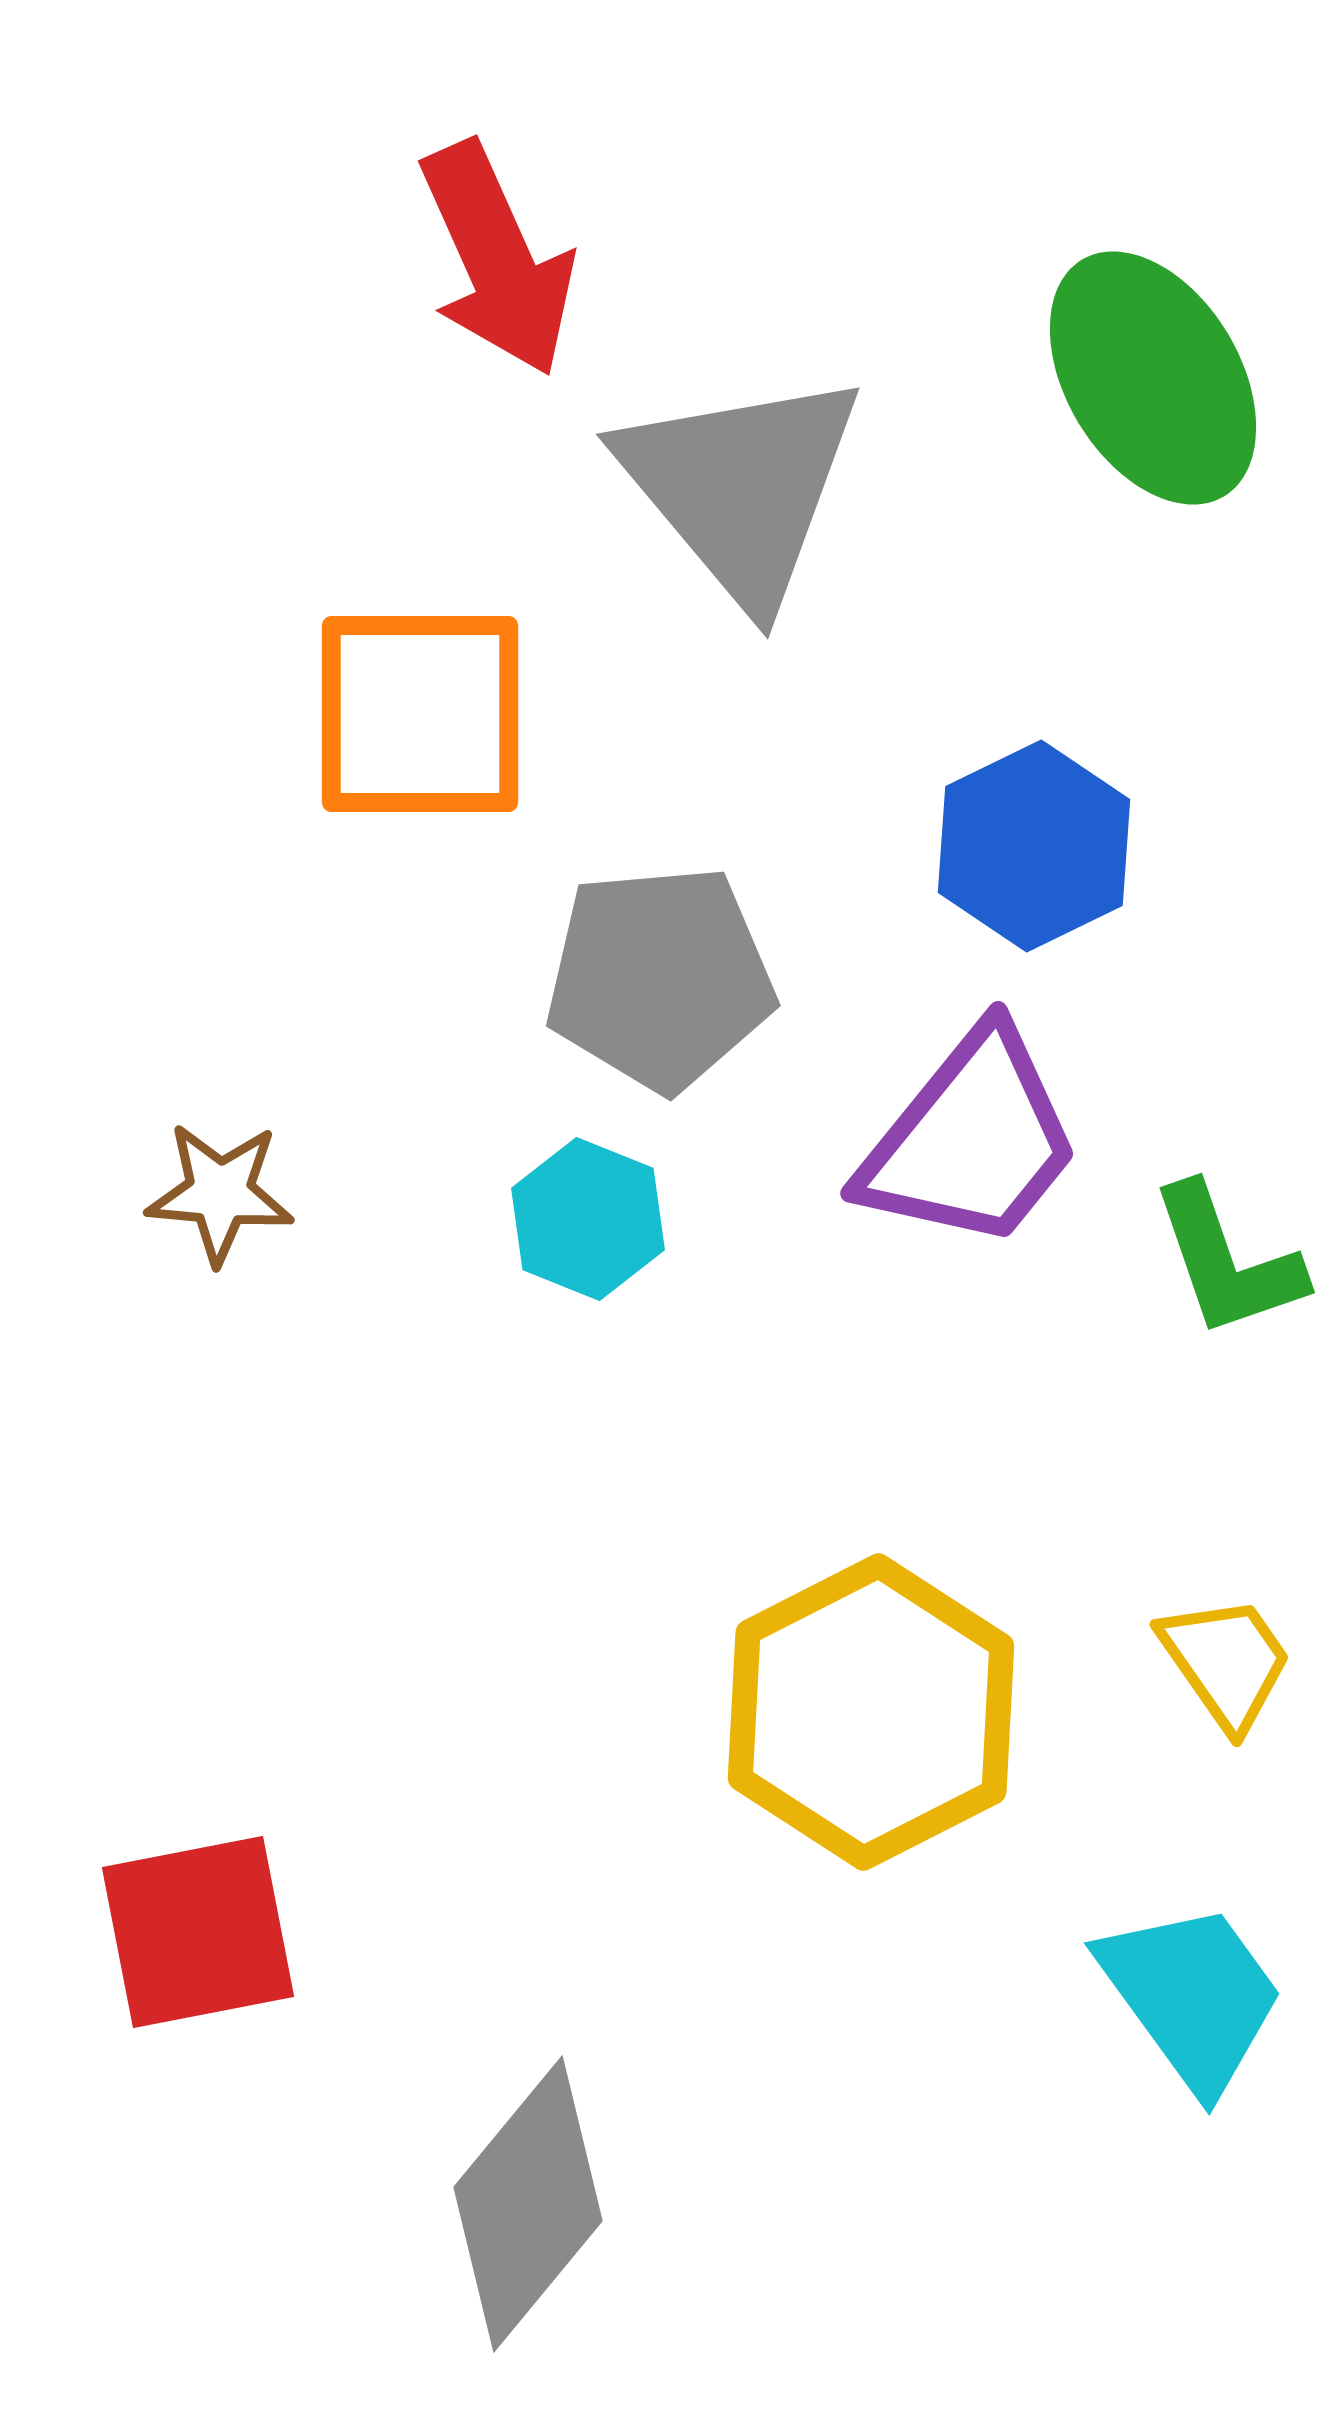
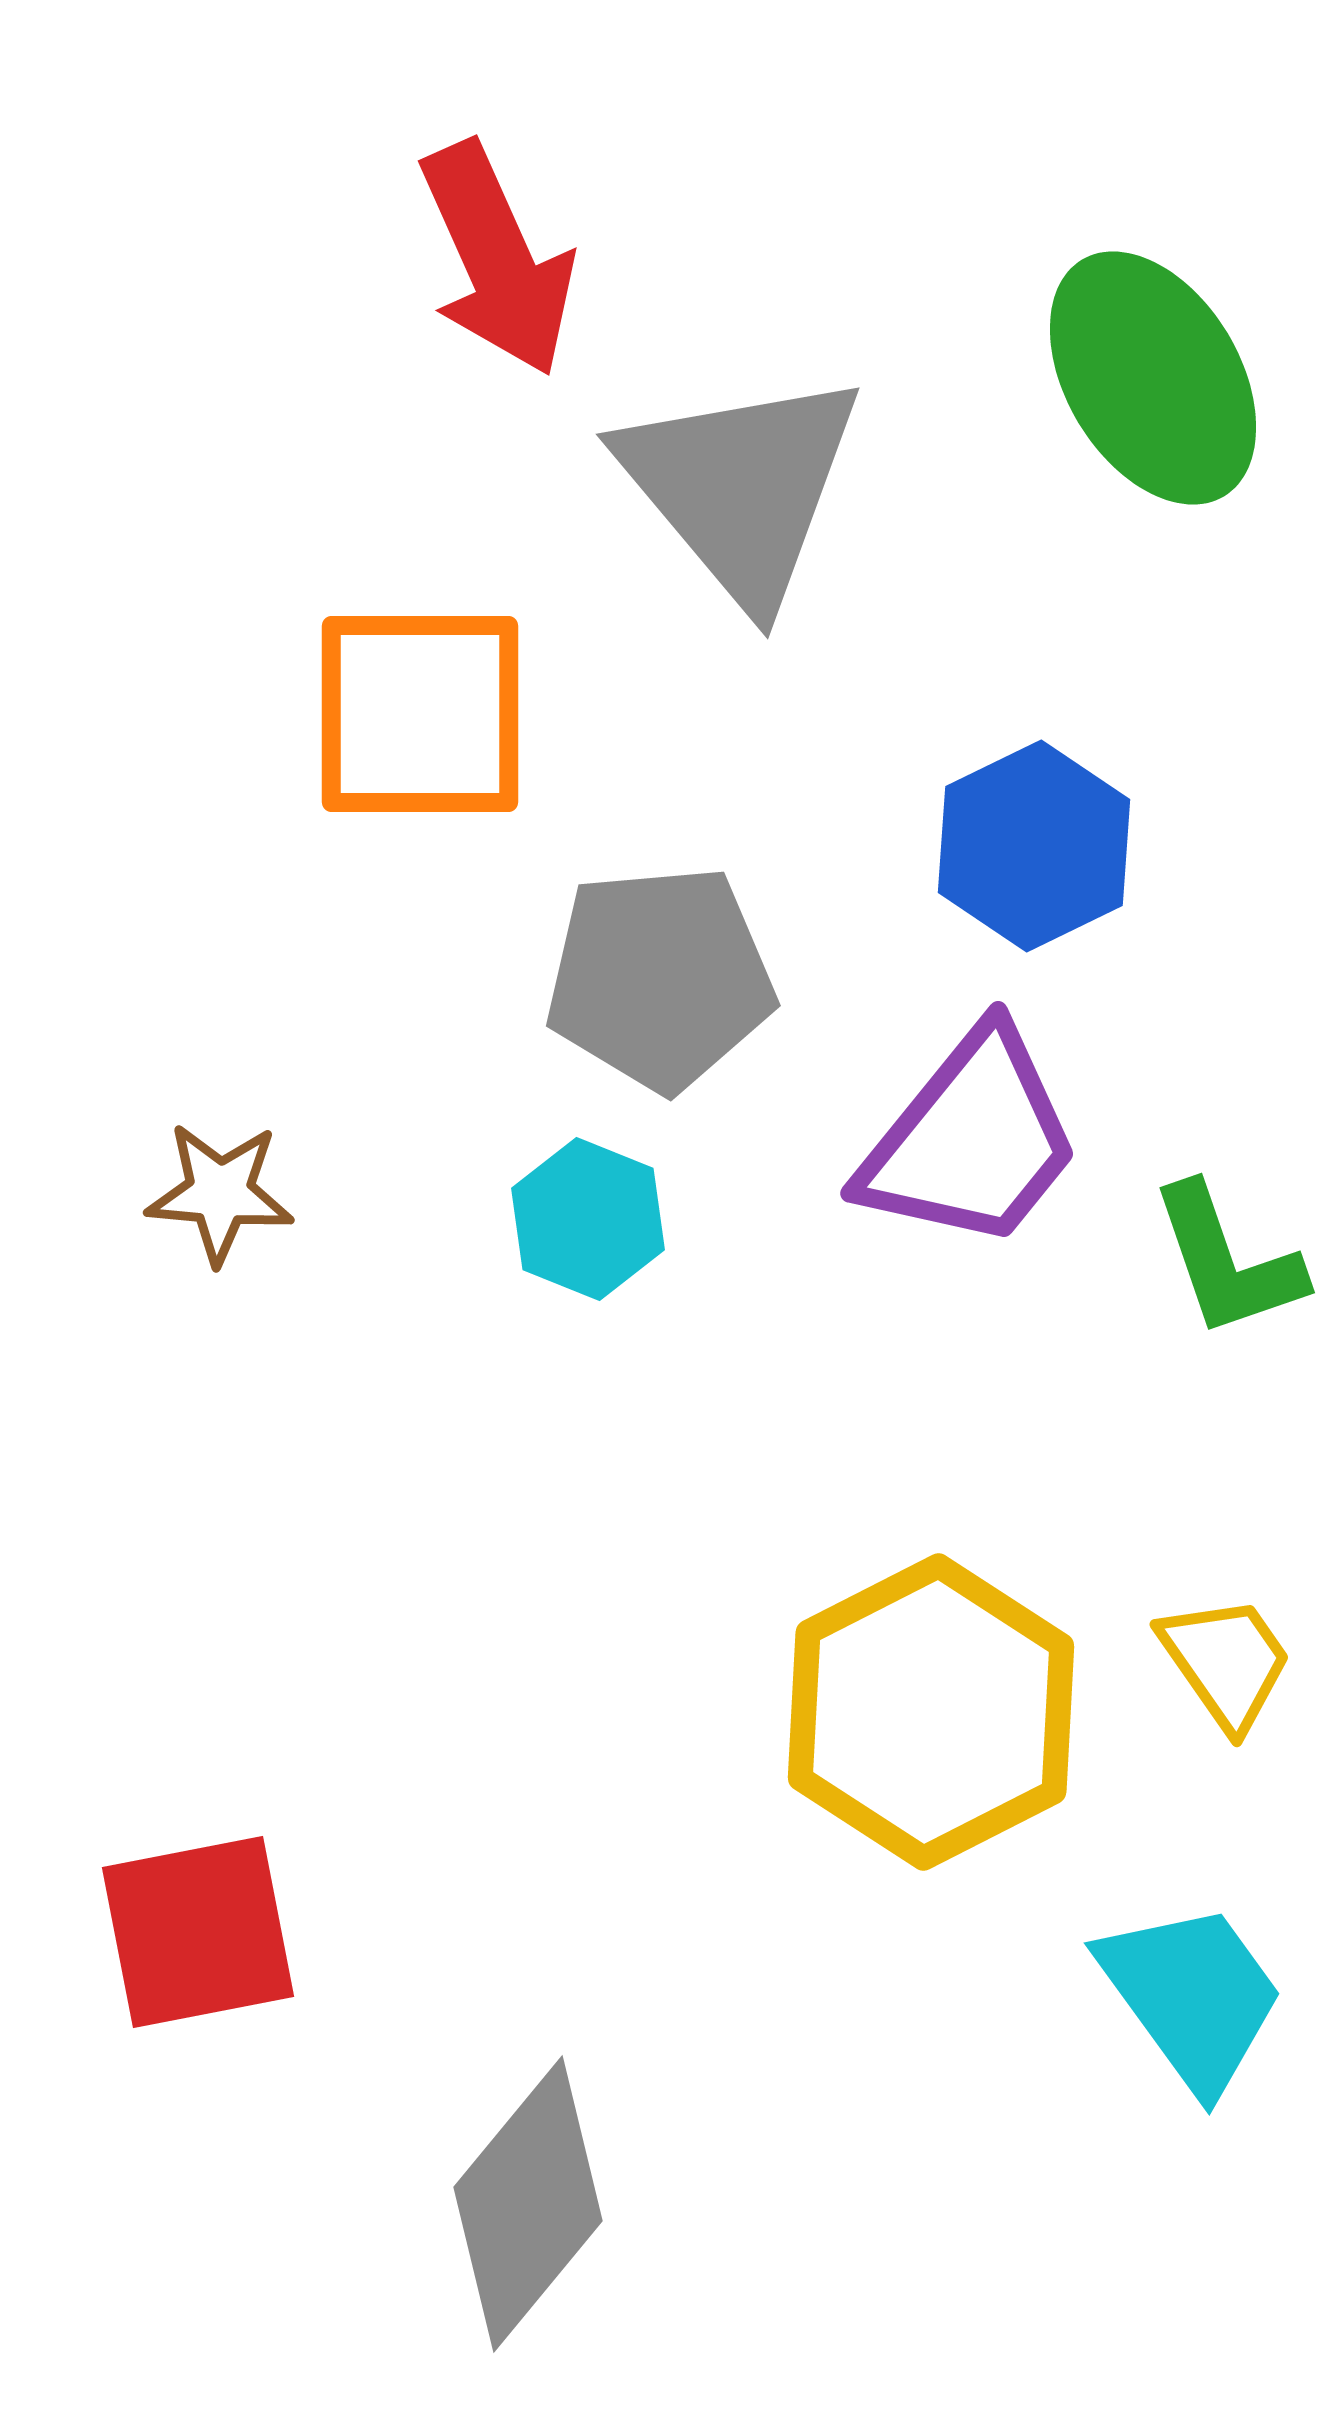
yellow hexagon: moved 60 px right
